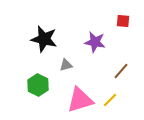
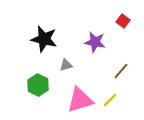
red square: rotated 32 degrees clockwise
